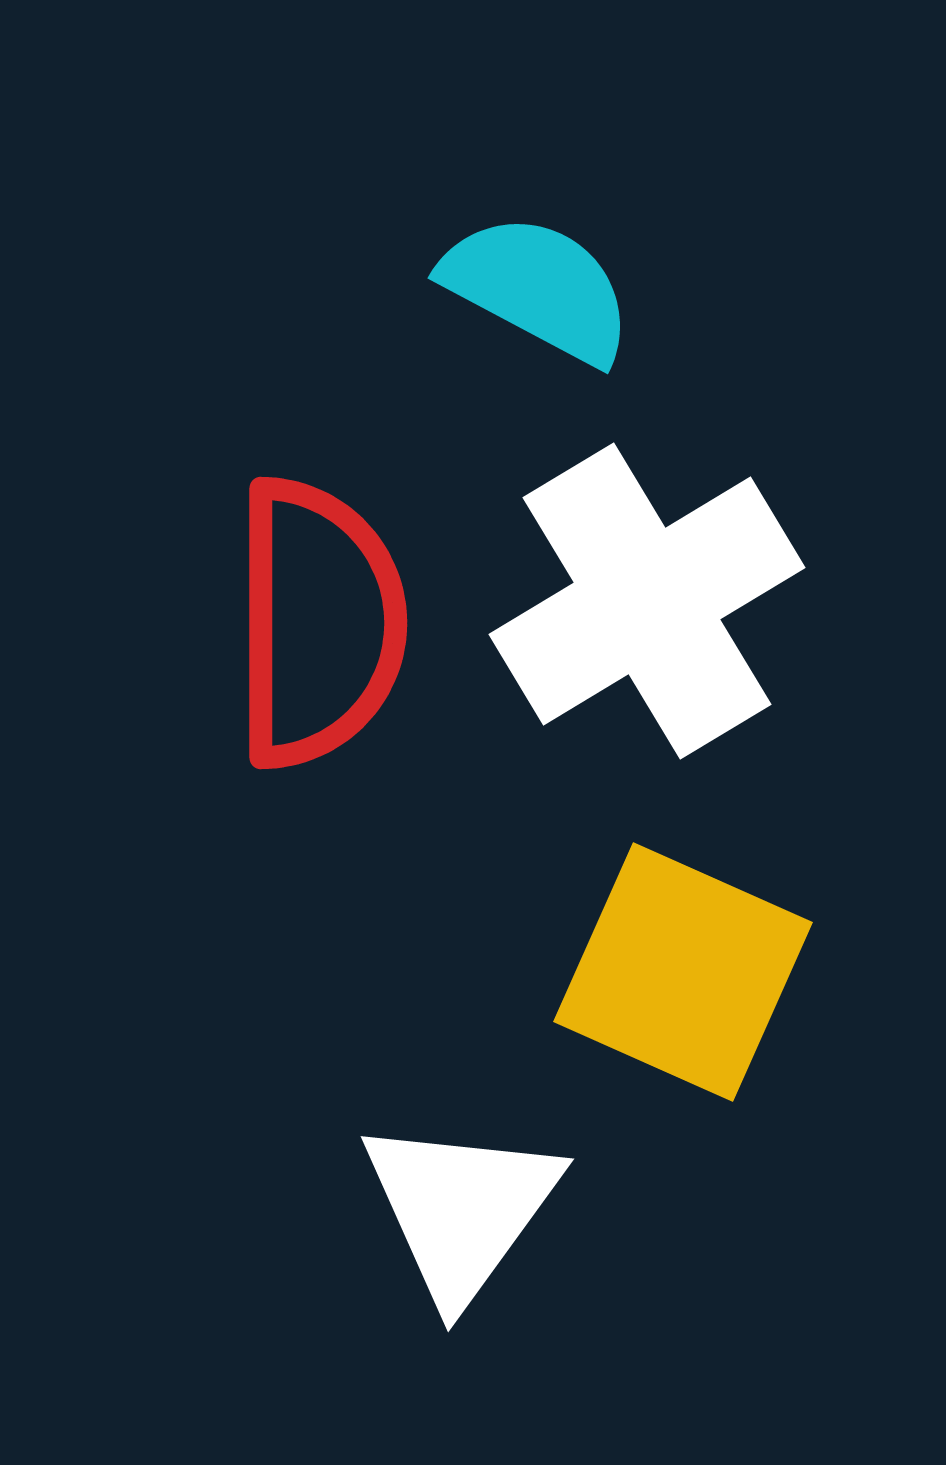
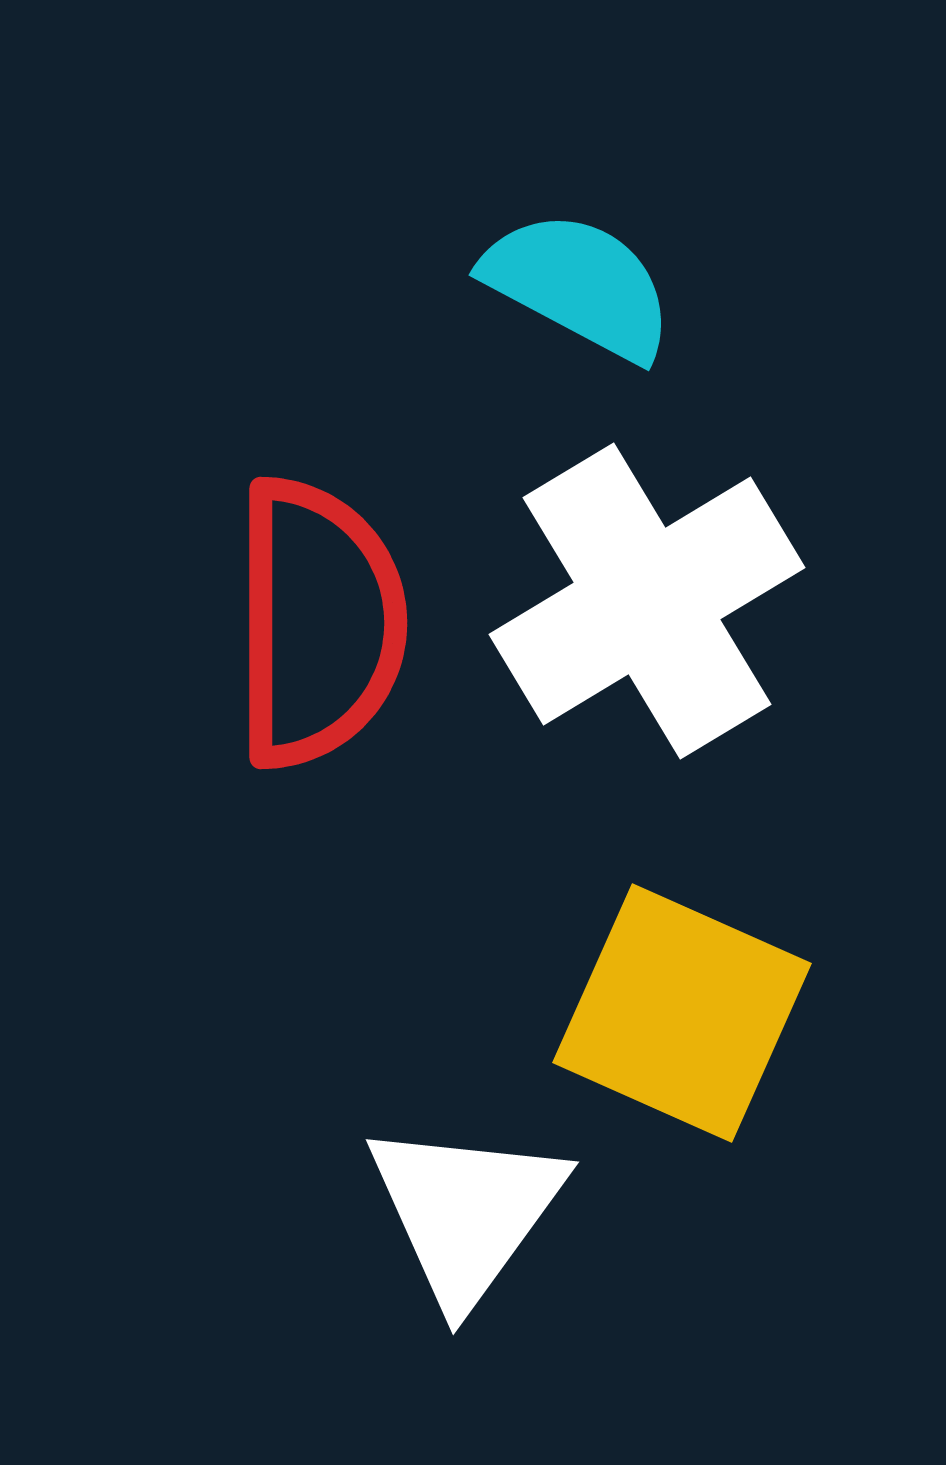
cyan semicircle: moved 41 px right, 3 px up
yellow square: moved 1 px left, 41 px down
white triangle: moved 5 px right, 3 px down
